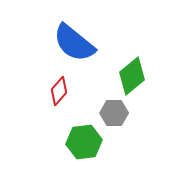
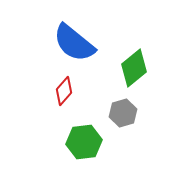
green diamond: moved 2 px right, 8 px up
red diamond: moved 5 px right
gray hexagon: moved 9 px right; rotated 16 degrees counterclockwise
